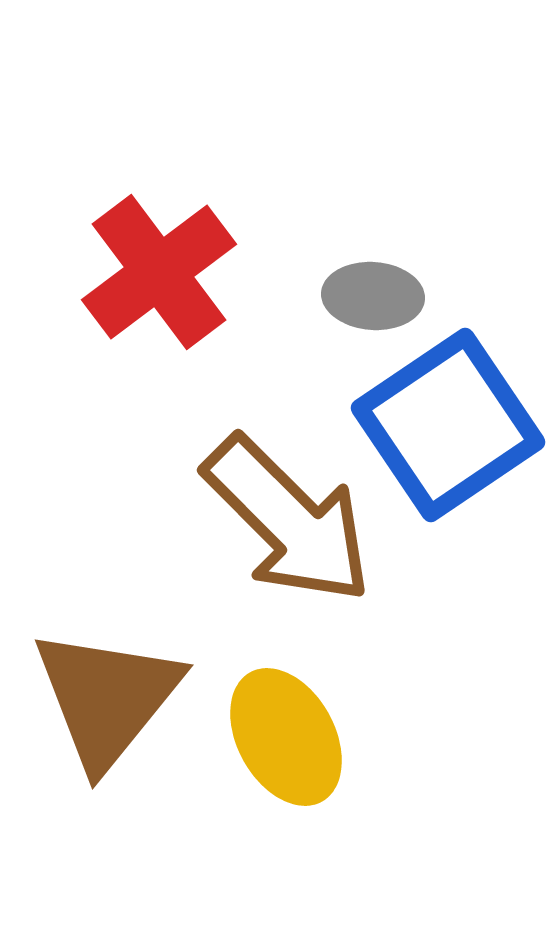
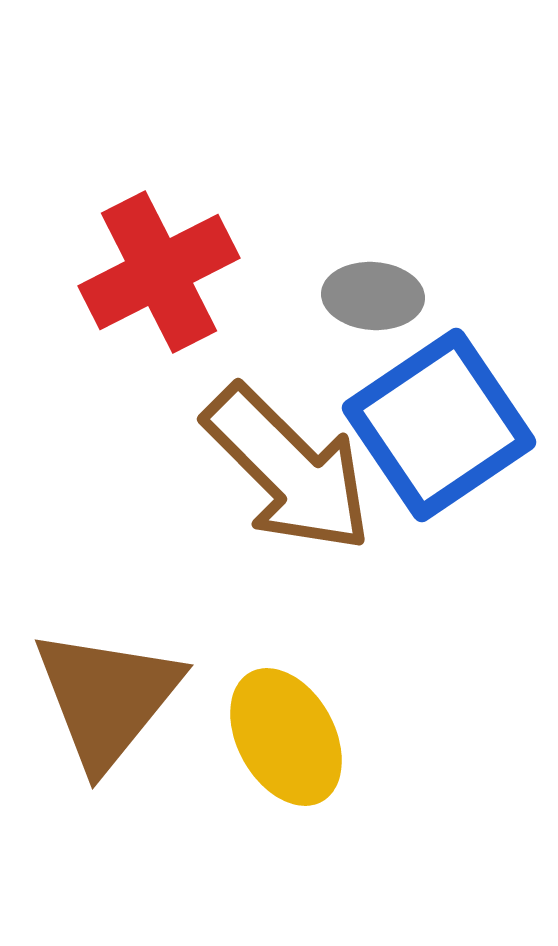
red cross: rotated 10 degrees clockwise
blue square: moved 9 px left
brown arrow: moved 51 px up
